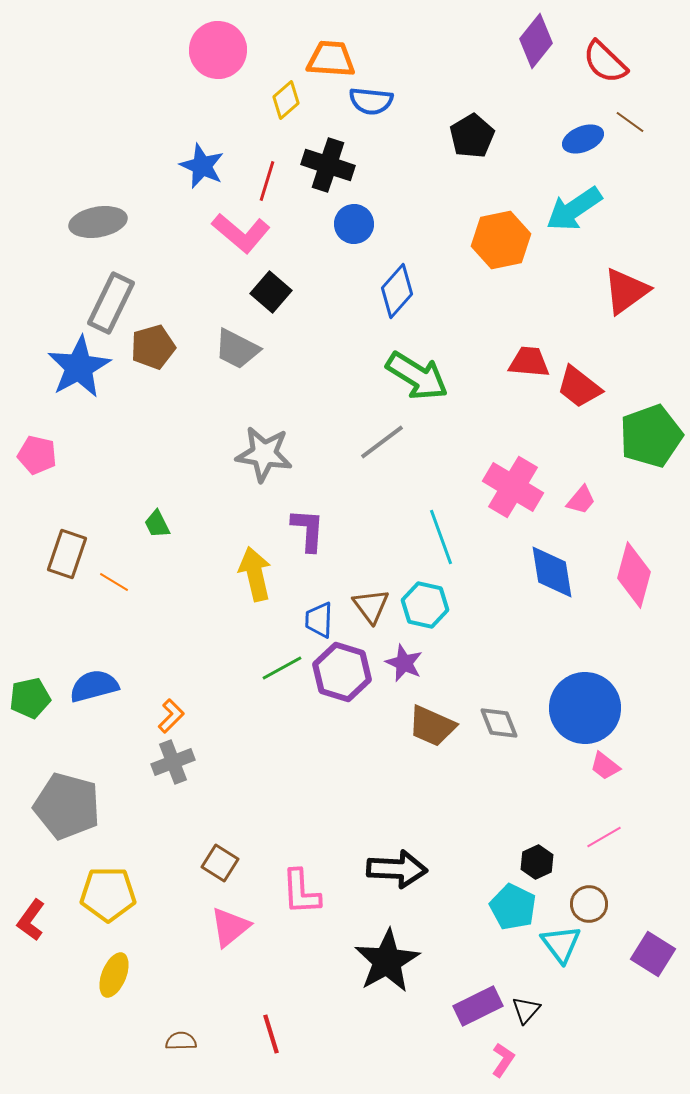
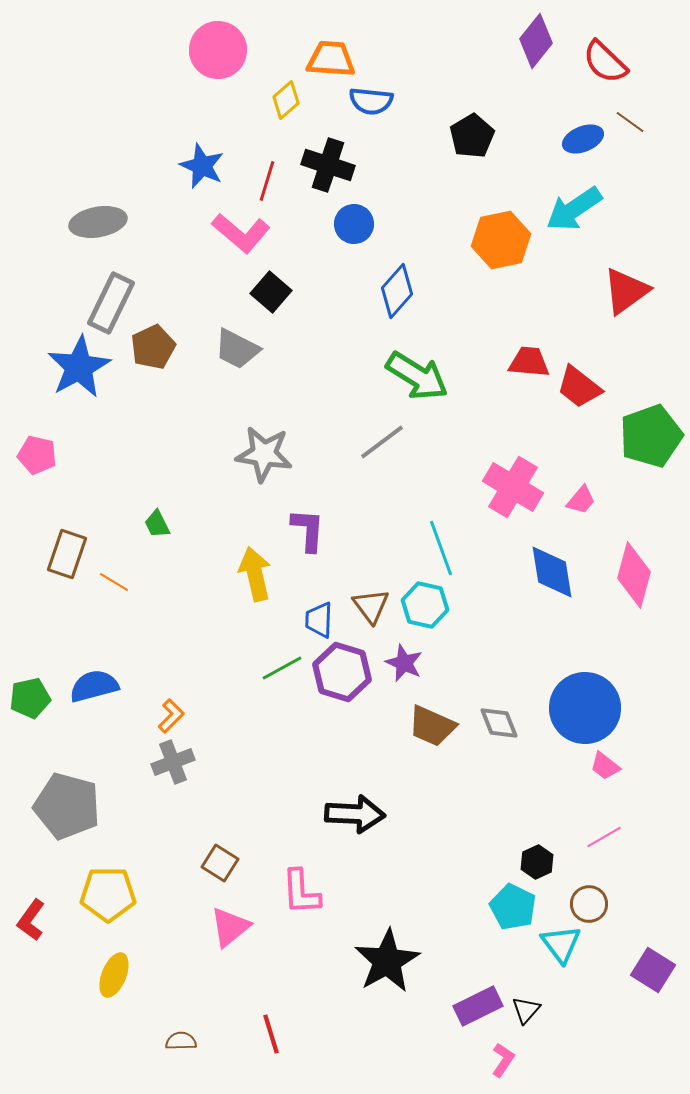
brown pentagon at (153, 347): rotated 9 degrees counterclockwise
cyan line at (441, 537): moved 11 px down
black arrow at (397, 869): moved 42 px left, 55 px up
purple square at (653, 954): moved 16 px down
